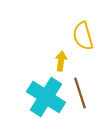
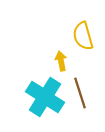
yellow arrow: rotated 18 degrees counterclockwise
cyan cross: moved 1 px left
